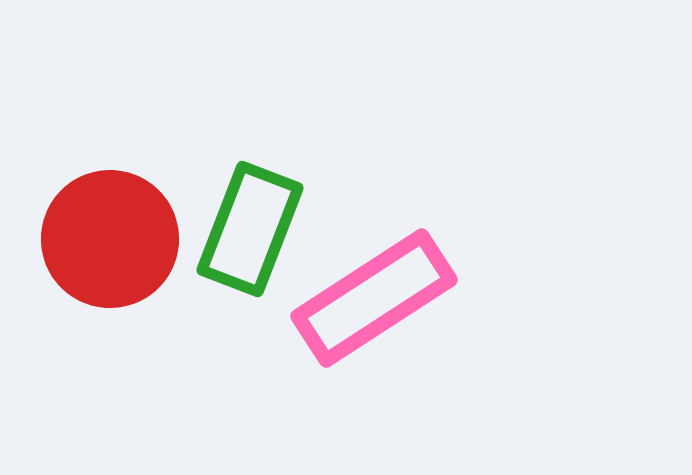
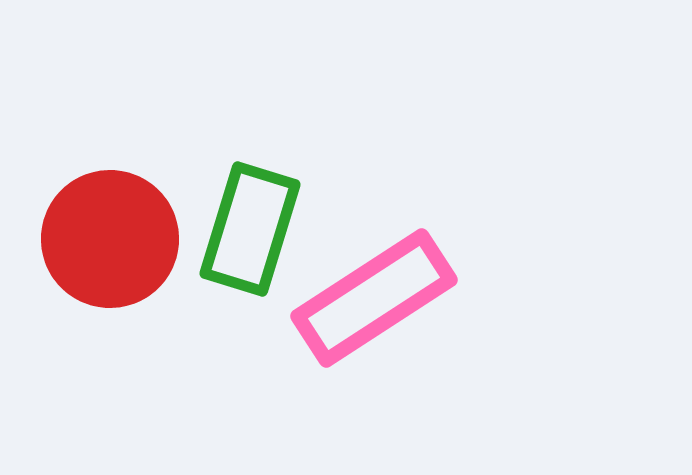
green rectangle: rotated 4 degrees counterclockwise
